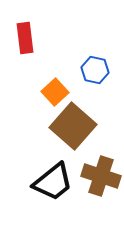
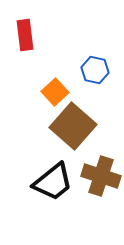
red rectangle: moved 3 px up
